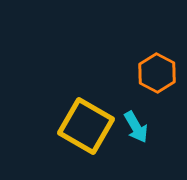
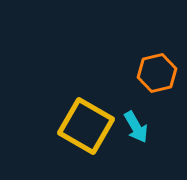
orange hexagon: rotated 18 degrees clockwise
